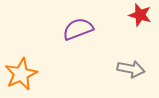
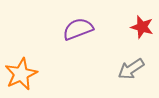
red star: moved 2 px right, 12 px down
gray arrow: rotated 136 degrees clockwise
